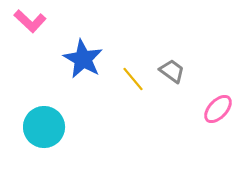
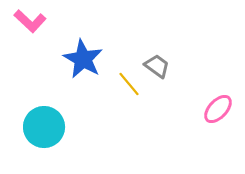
gray trapezoid: moved 15 px left, 5 px up
yellow line: moved 4 px left, 5 px down
